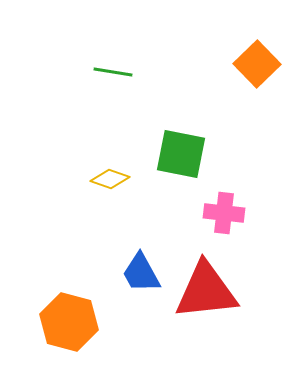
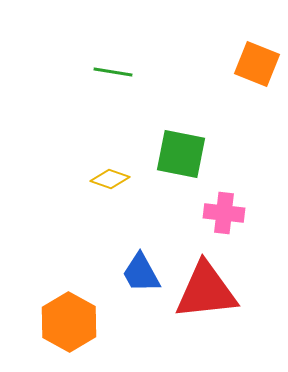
orange square: rotated 24 degrees counterclockwise
orange hexagon: rotated 14 degrees clockwise
